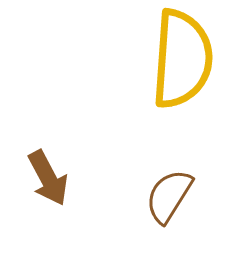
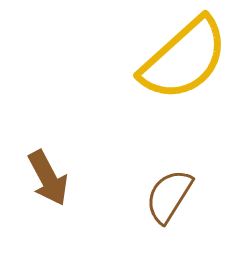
yellow semicircle: moved 2 px right; rotated 44 degrees clockwise
